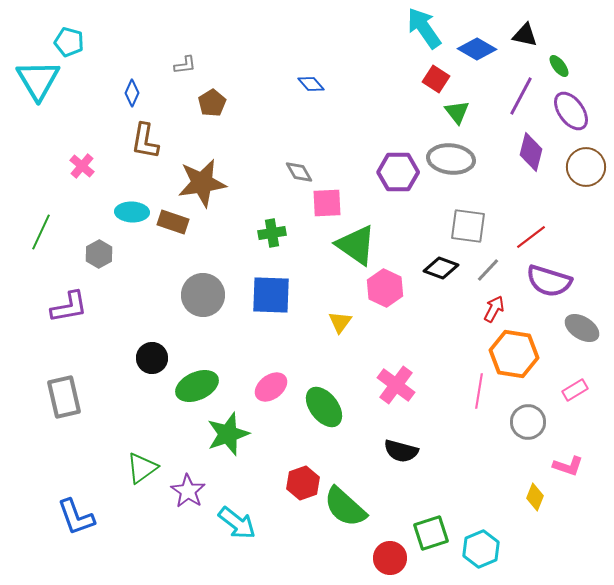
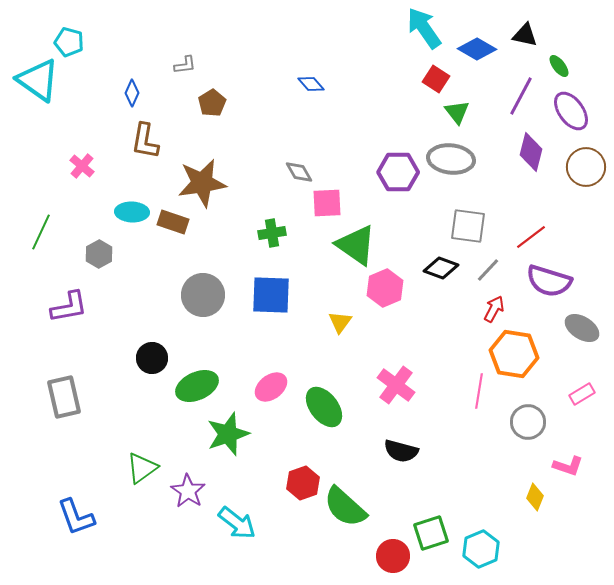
cyan triangle at (38, 80): rotated 24 degrees counterclockwise
pink hexagon at (385, 288): rotated 12 degrees clockwise
pink rectangle at (575, 390): moved 7 px right, 4 px down
red circle at (390, 558): moved 3 px right, 2 px up
